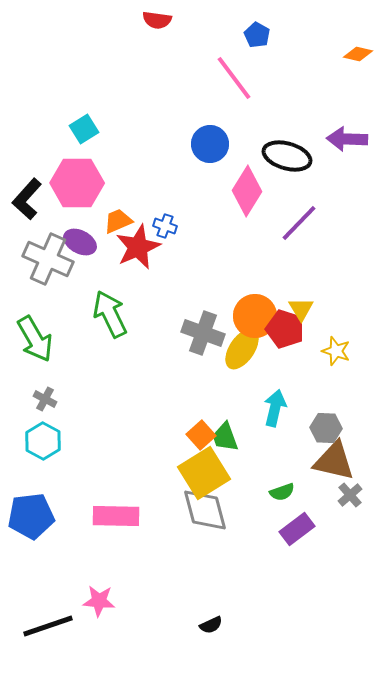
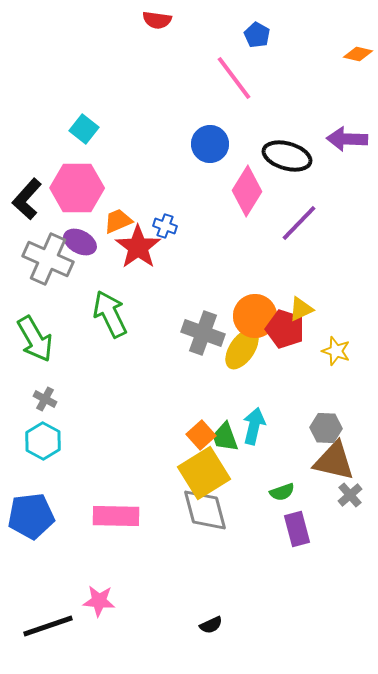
cyan square at (84, 129): rotated 20 degrees counterclockwise
pink hexagon at (77, 183): moved 5 px down
red star at (138, 247): rotated 12 degrees counterclockwise
yellow triangle at (301, 309): rotated 36 degrees clockwise
cyan arrow at (275, 408): moved 21 px left, 18 px down
purple rectangle at (297, 529): rotated 68 degrees counterclockwise
